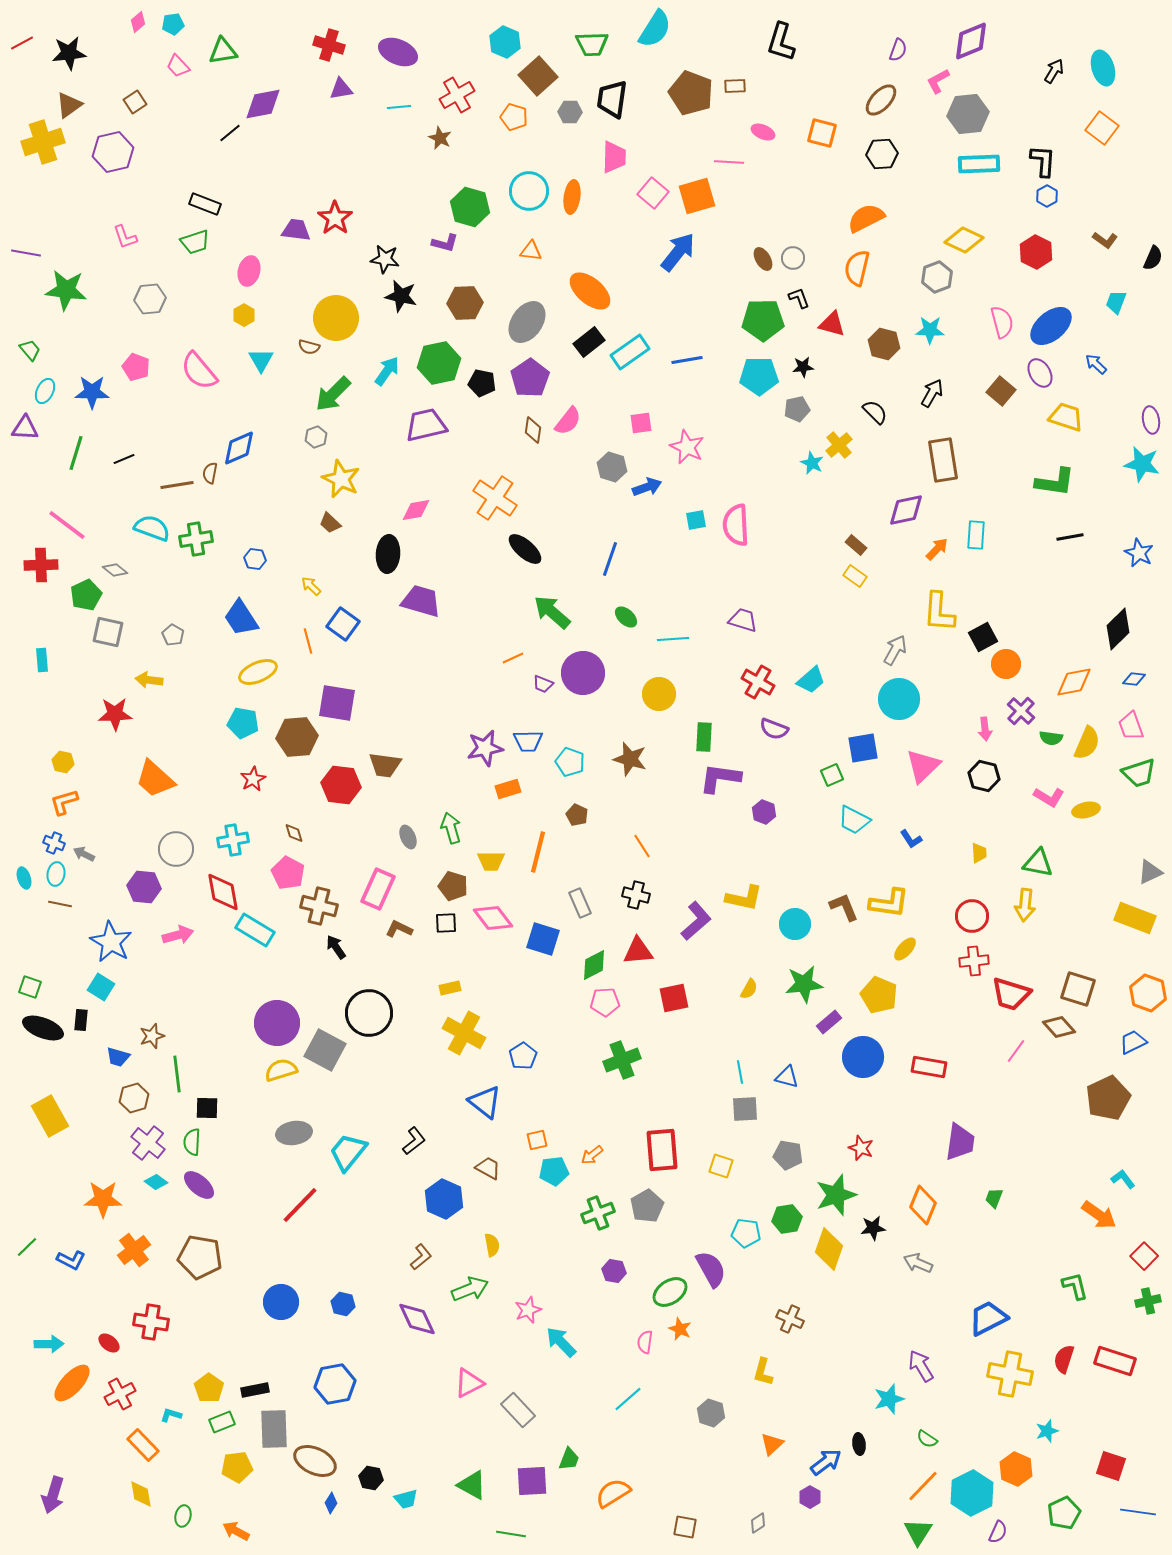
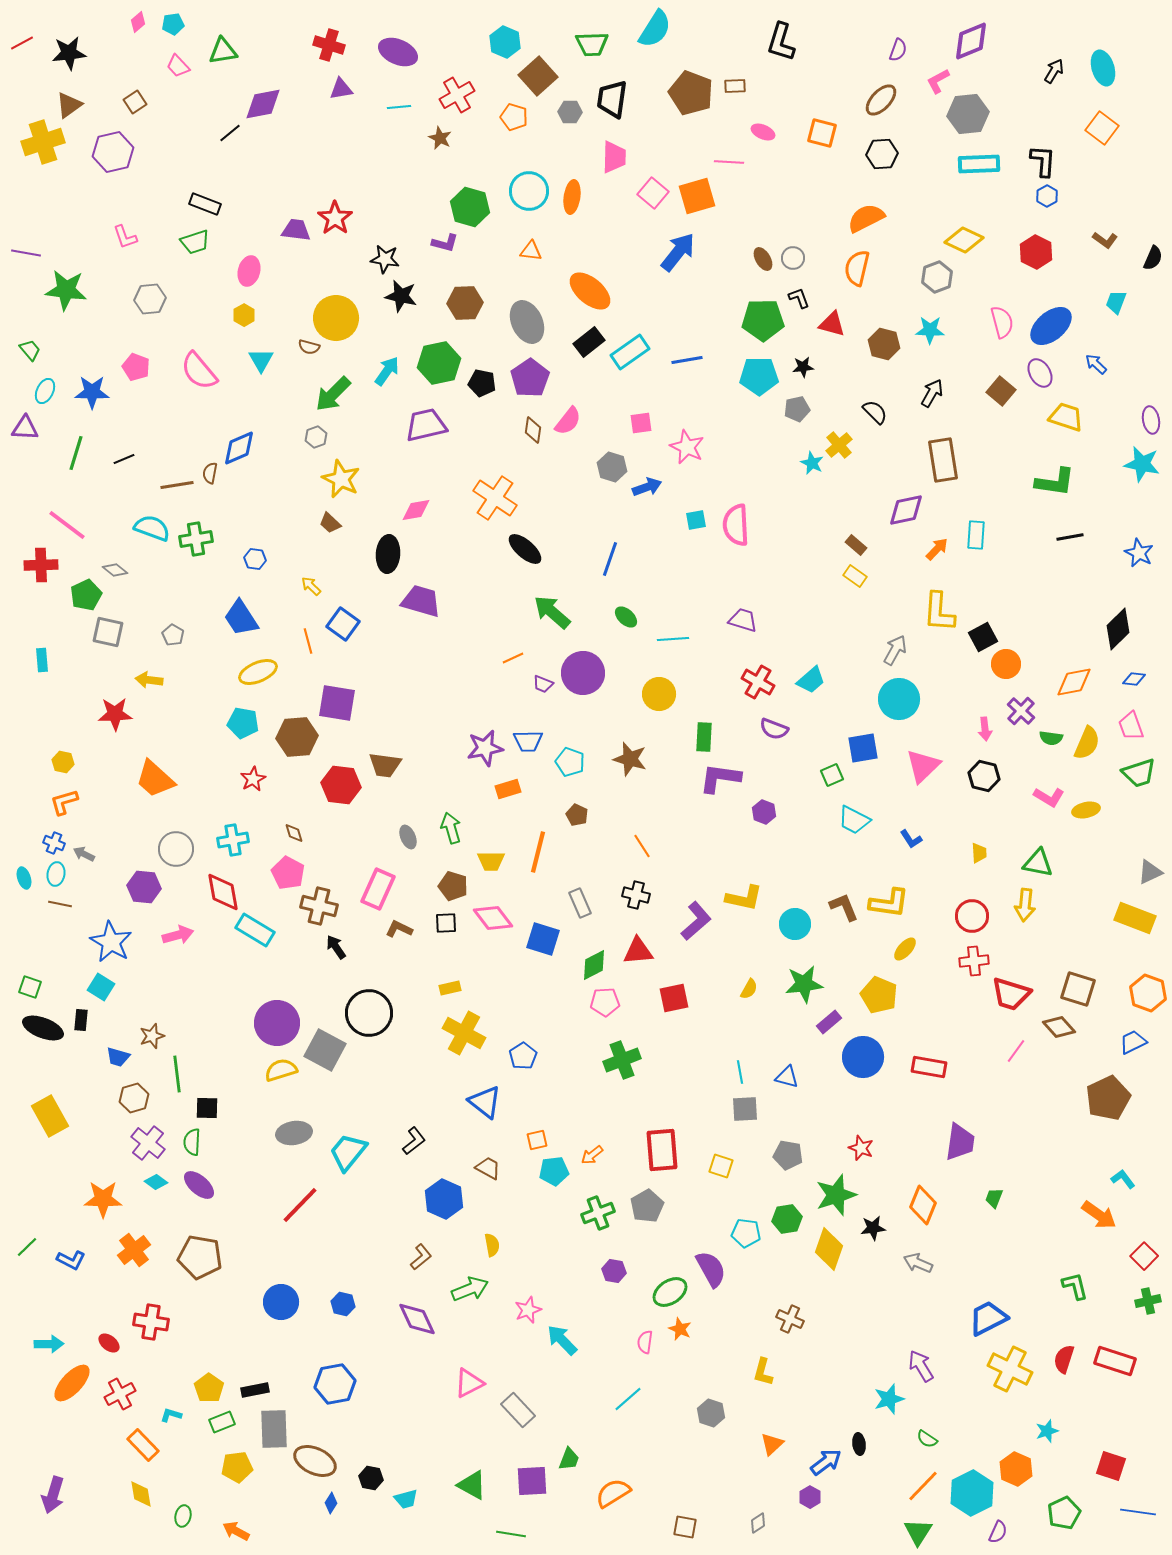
gray ellipse at (527, 322): rotated 60 degrees counterclockwise
cyan arrow at (561, 1342): moved 1 px right, 2 px up
yellow cross at (1010, 1374): moved 5 px up; rotated 15 degrees clockwise
